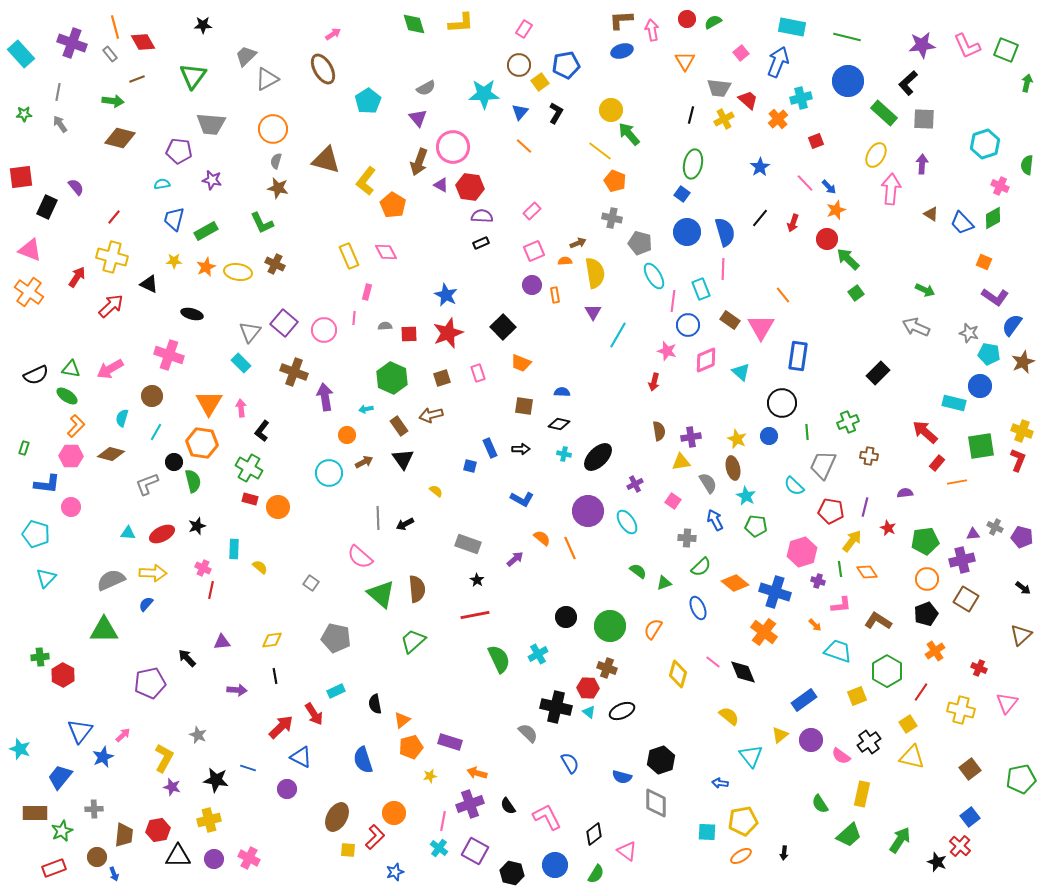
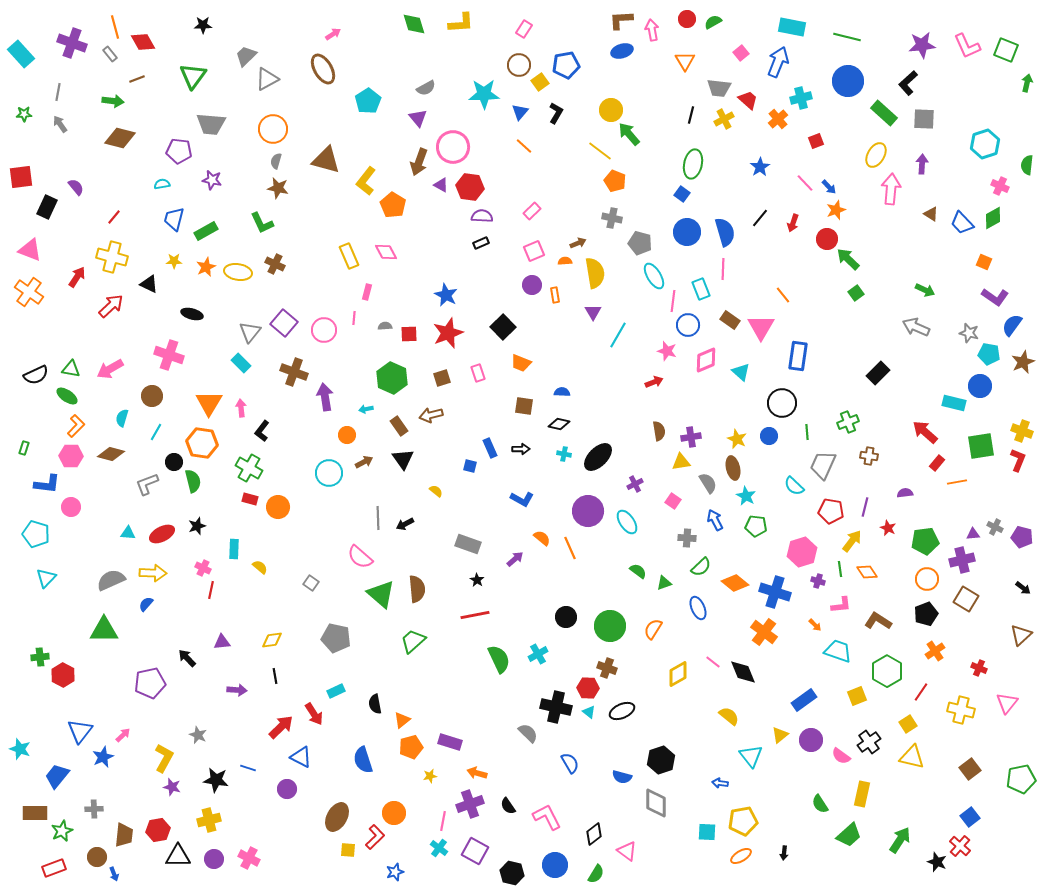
red arrow at (654, 382): rotated 126 degrees counterclockwise
yellow diamond at (678, 674): rotated 44 degrees clockwise
blue trapezoid at (60, 777): moved 3 px left, 1 px up
